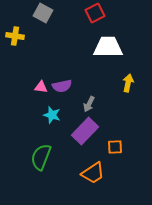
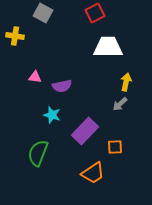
yellow arrow: moved 2 px left, 1 px up
pink triangle: moved 6 px left, 10 px up
gray arrow: moved 31 px right; rotated 21 degrees clockwise
green semicircle: moved 3 px left, 4 px up
